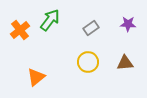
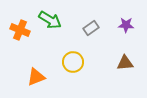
green arrow: rotated 85 degrees clockwise
purple star: moved 2 px left, 1 px down
orange cross: rotated 30 degrees counterclockwise
yellow circle: moved 15 px left
orange triangle: rotated 18 degrees clockwise
